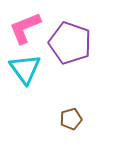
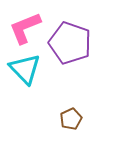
cyan triangle: rotated 8 degrees counterclockwise
brown pentagon: rotated 10 degrees counterclockwise
